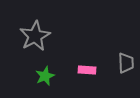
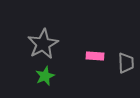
gray star: moved 8 px right, 8 px down
pink rectangle: moved 8 px right, 14 px up
